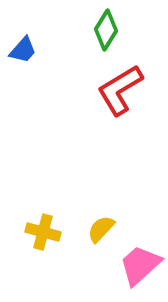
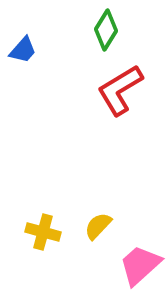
yellow semicircle: moved 3 px left, 3 px up
